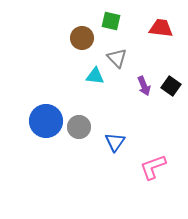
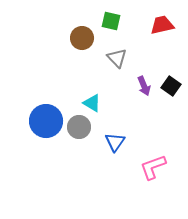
red trapezoid: moved 1 px right, 3 px up; rotated 20 degrees counterclockwise
cyan triangle: moved 3 px left, 27 px down; rotated 24 degrees clockwise
